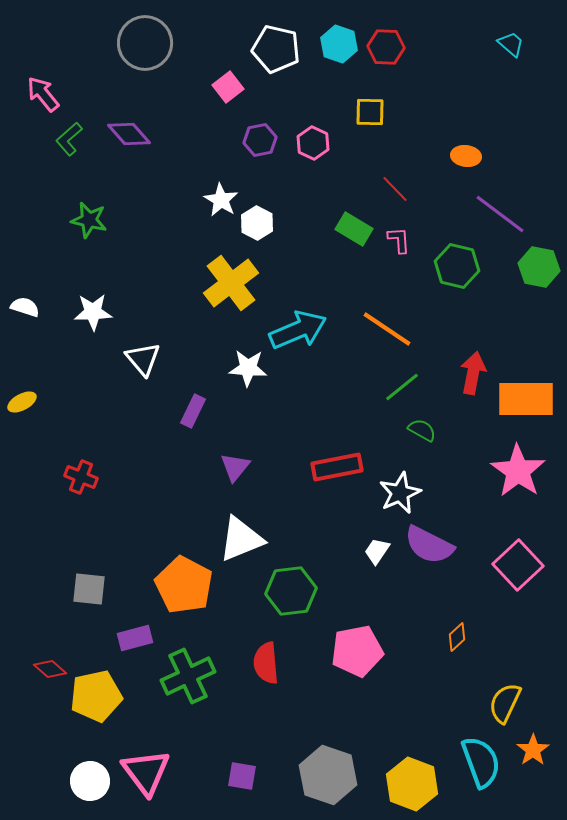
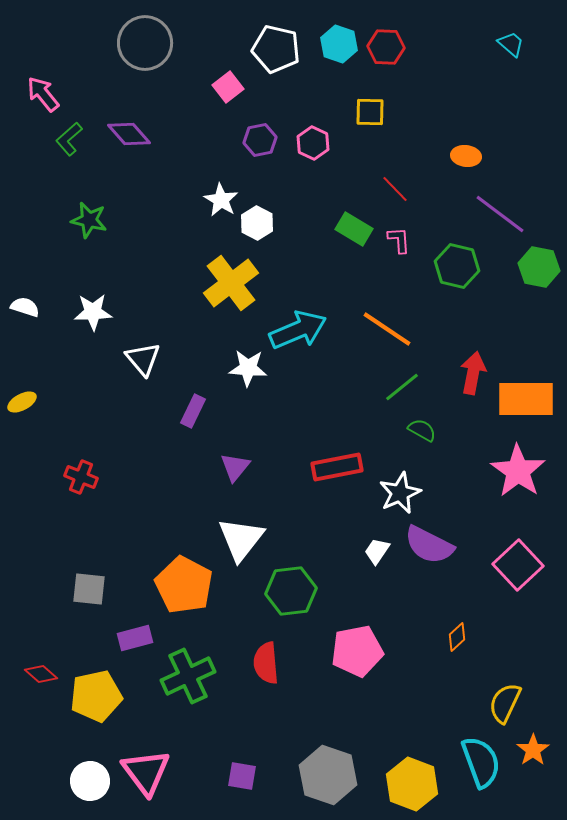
white triangle at (241, 539): rotated 30 degrees counterclockwise
red diamond at (50, 669): moved 9 px left, 5 px down
